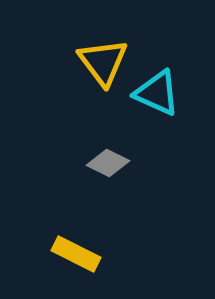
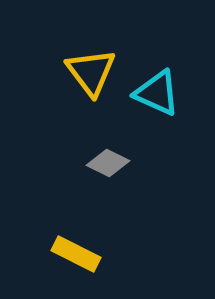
yellow triangle: moved 12 px left, 10 px down
